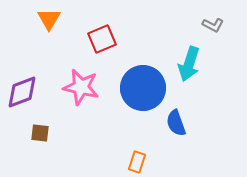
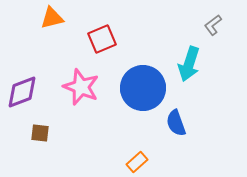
orange triangle: moved 3 px right, 1 px up; rotated 45 degrees clockwise
gray L-shape: rotated 115 degrees clockwise
pink star: rotated 9 degrees clockwise
orange rectangle: rotated 30 degrees clockwise
